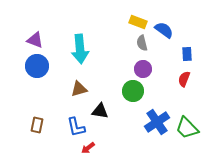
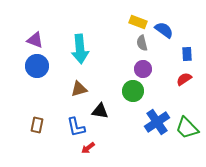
red semicircle: rotated 35 degrees clockwise
